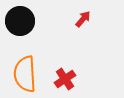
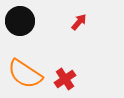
red arrow: moved 4 px left, 3 px down
orange semicircle: rotated 54 degrees counterclockwise
